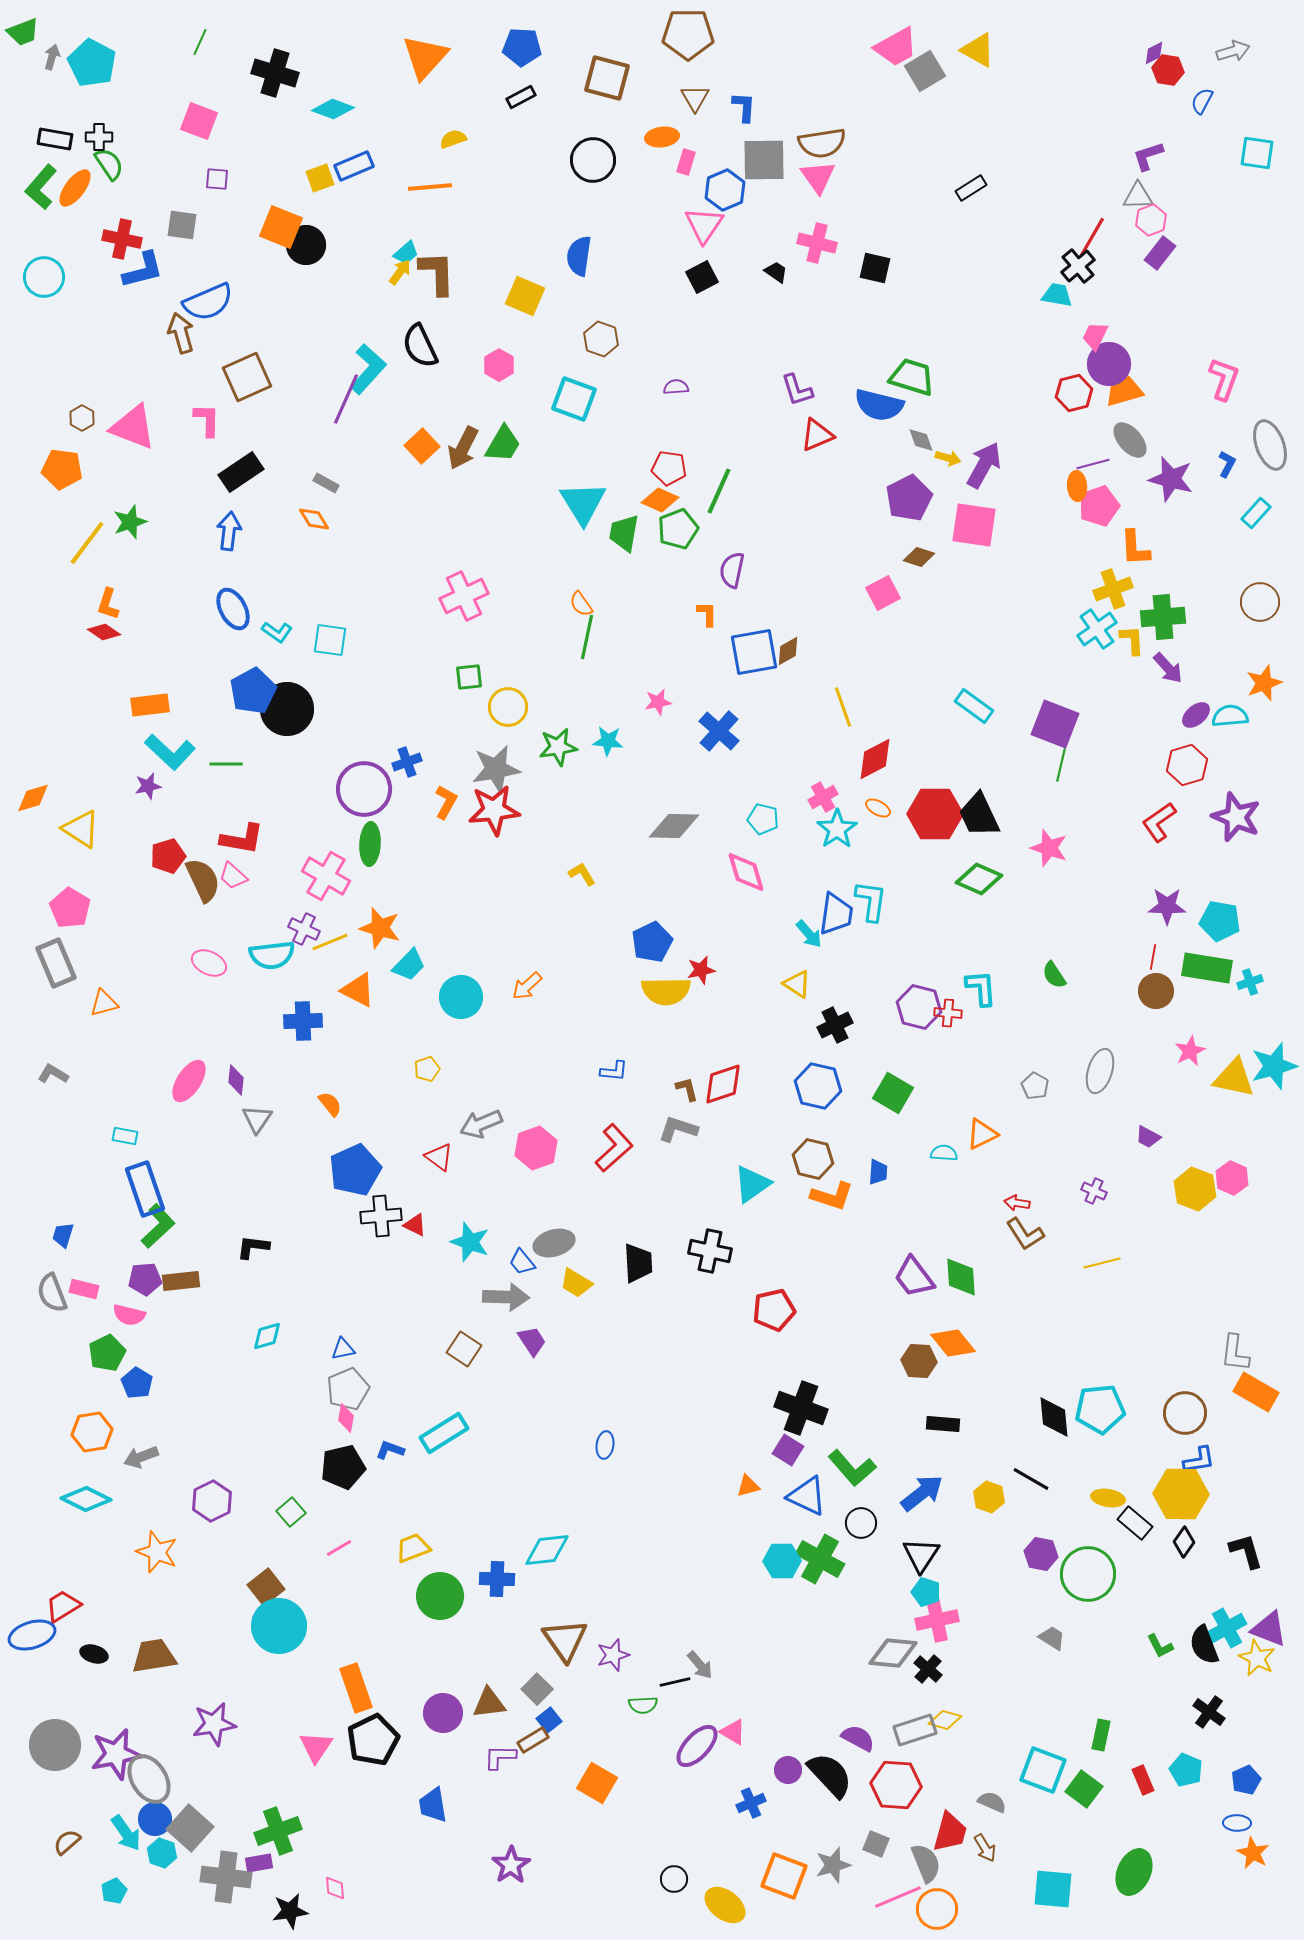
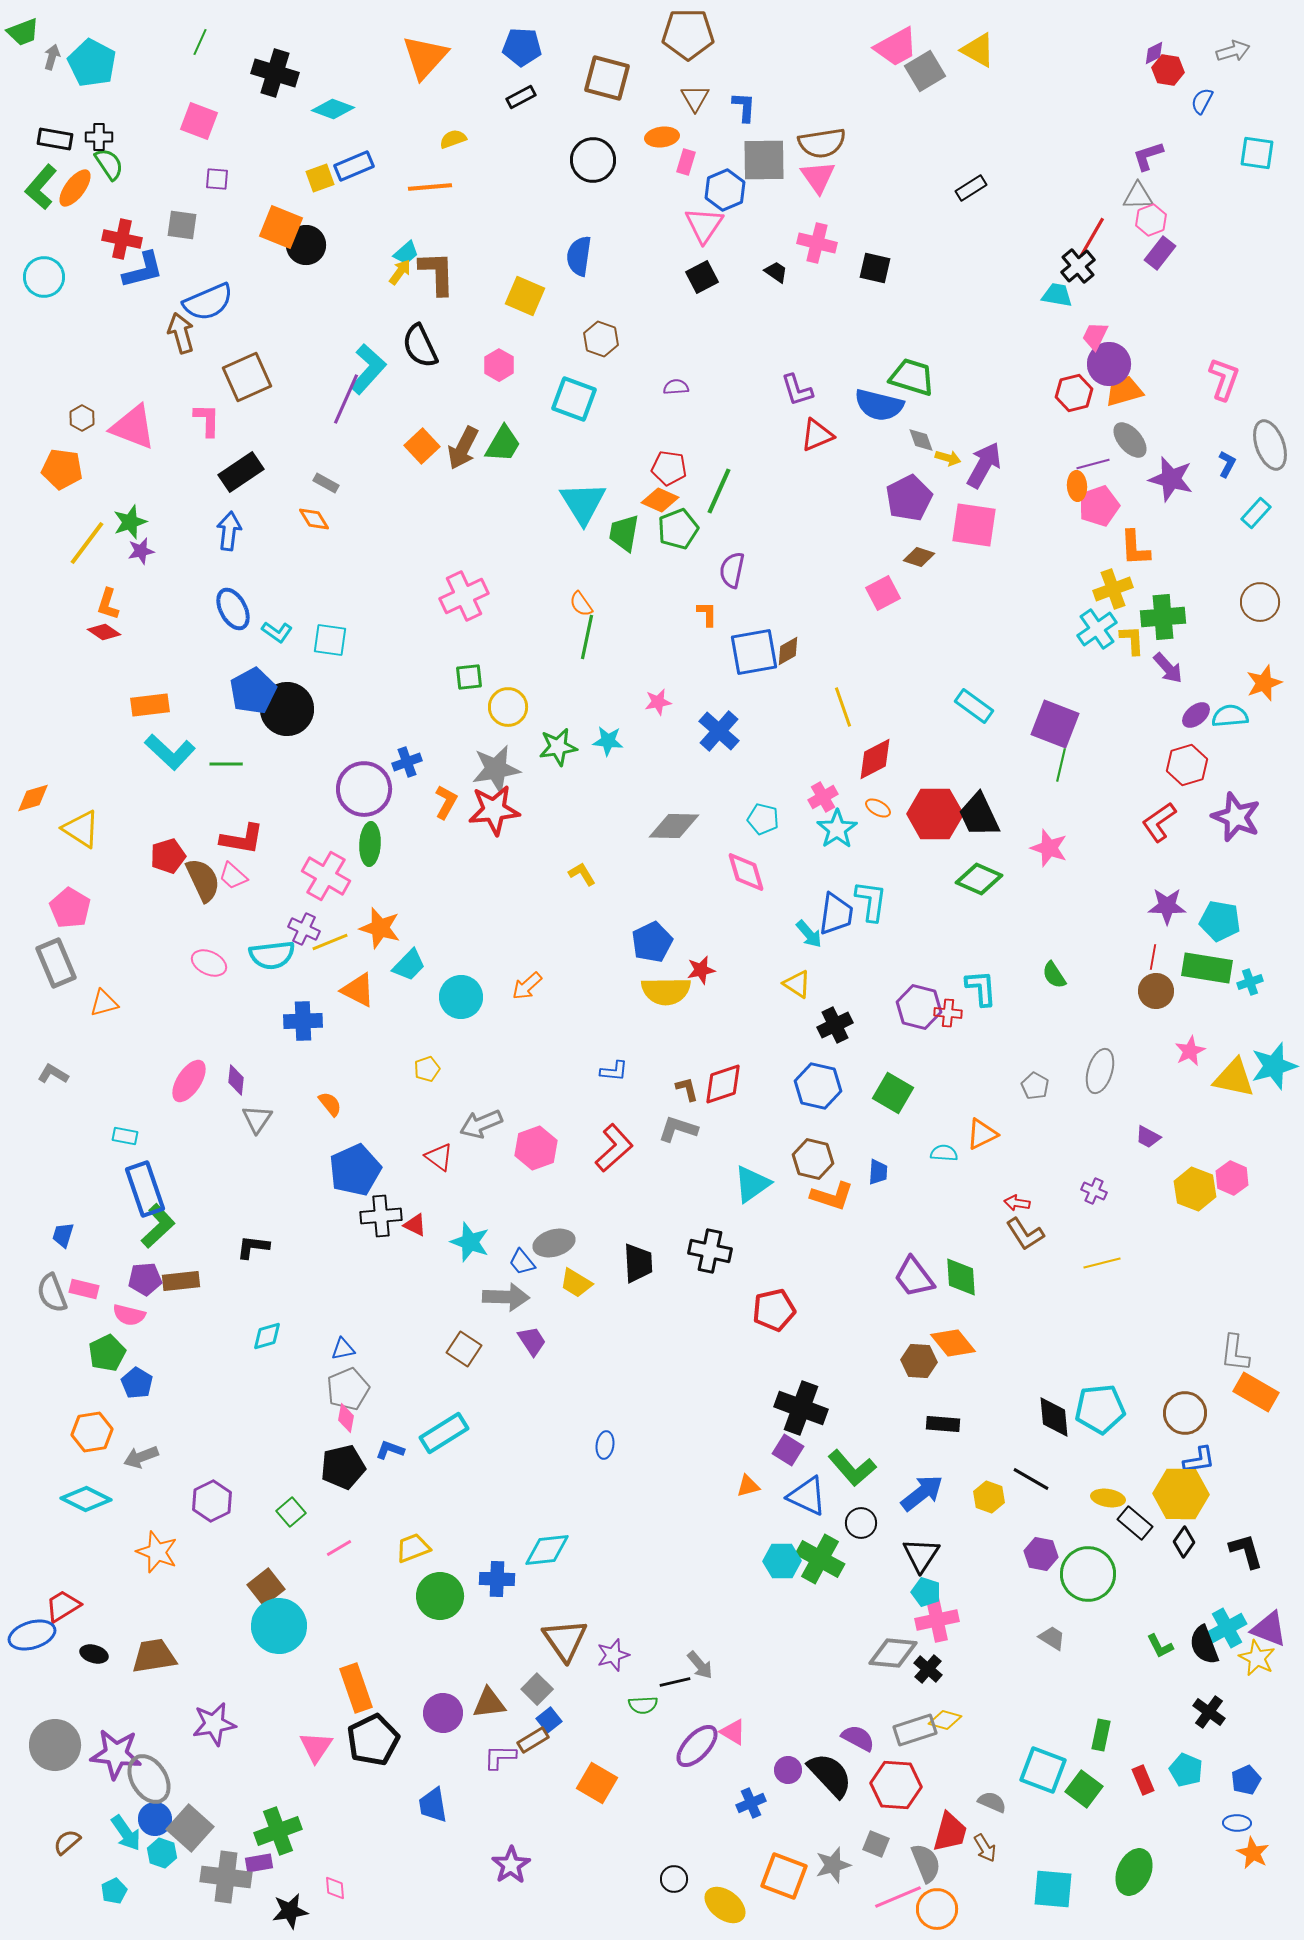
purple star at (148, 786): moved 7 px left, 235 px up
purple star at (116, 1754): rotated 18 degrees clockwise
